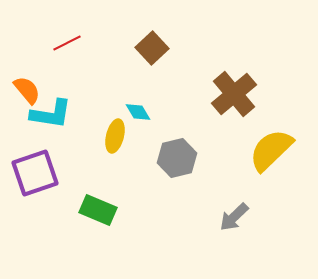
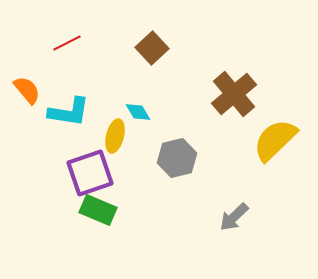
cyan L-shape: moved 18 px right, 2 px up
yellow semicircle: moved 4 px right, 10 px up
purple square: moved 55 px right
